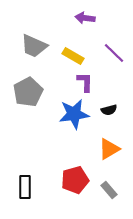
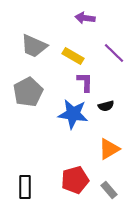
black semicircle: moved 3 px left, 4 px up
blue star: moved 1 px left; rotated 16 degrees clockwise
